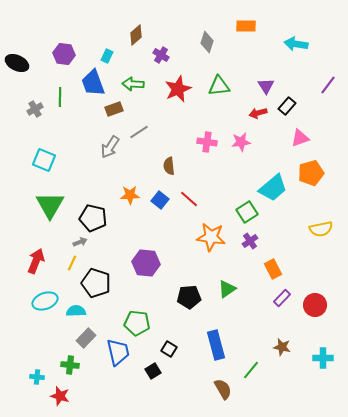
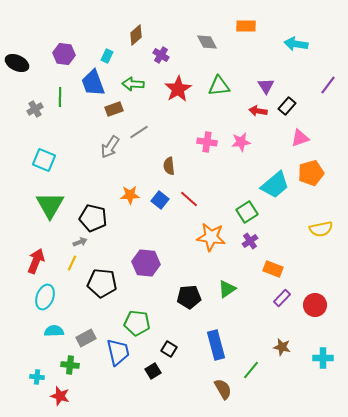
gray diamond at (207, 42): rotated 45 degrees counterclockwise
red star at (178, 89): rotated 8 degrees counterclockwise
red arrow at (258, 113): moved 2 px up; rotated 24 degrees clockwise
cyan trapezoid at (273, 188): moved 2 px right, 3 px up
orange rectangle at (273, 269): rotated 42 degrees counterclockwise
black pentagon at (96, 283): moved 6 px right; rotated 12 degrees counterclockwise
cyan ellipse at (45, 301): moved 4 px up; rotated 50 degrees counterclockwise
cyan semicircle at (76, 311): moved 22 px left, 20 px down
gray rectangle at (86, 338): rotated 18 degrees clockwise
